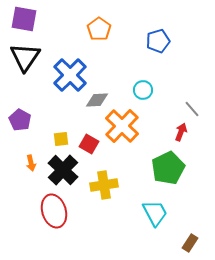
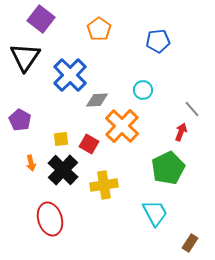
purple square: moved 17 px right; rotated 28 degrees clockwise
blue pentagon: rotated 10 degrees clockwise
red ellipse: moved 4 px left, 8 px down
